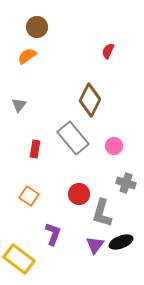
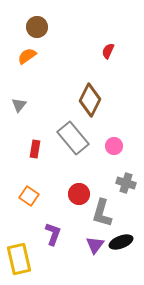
yellow rectangle: rotated 40 degrees clockwise
